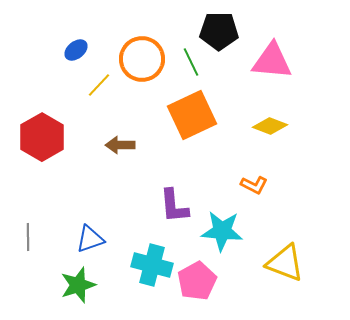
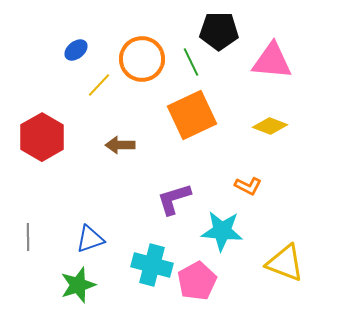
orange L-shape: moved 6 px left, 1 px down
purple L-shape: moved 7 px up; rotated 78 degrees clockwise
